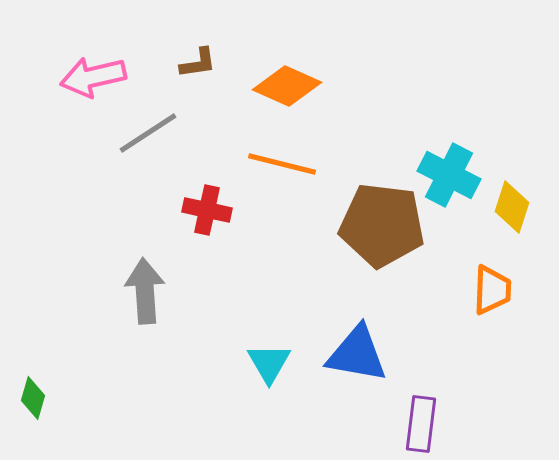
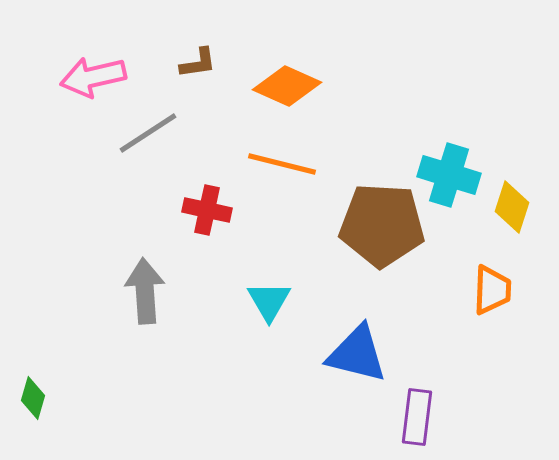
cyan cross: rotated 10 degrees counterclockwise
brown pentagon: rotated 4 degrees counterclockwise
blue triangle: rotated 4 degrees clockwise
cyan triangle: moved 62 px up
purple rectangle: moved 4 px left, 7 px up
